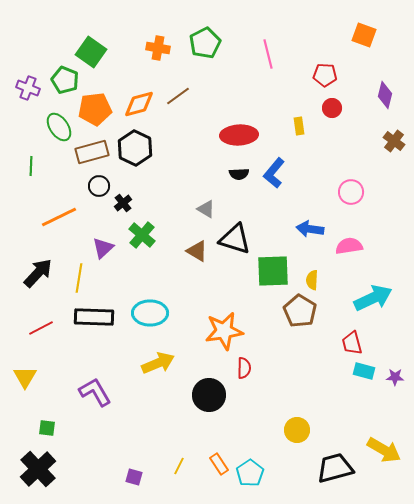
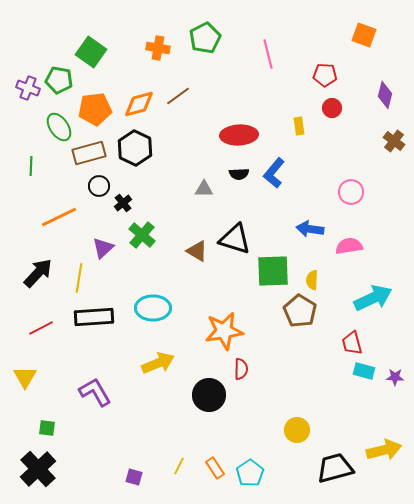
green pentagon at (205, 43): moved 5 px up
green pentagon at (65, 80): moved 6 px left; rotated 12 degrees counterclockwise
brown rectangle at (92, 152): moved 3 px left, 1 px down
gray triangle at (206, 209): moved 2 px left, 20 px up; rotated 30 degrees counterclockwise
cyan ellipse at (150, 313): moved 3 px right, 5 px up
black rectangle at (94, 317): rotated 6 degrees counterclockwise
red semicircle at (244, 368): moved 3 px left, 1 px down
yellow arrow at (384, 450): rotated 44 degrees counterclockwise
orange rectangle at (219, 464): moved 4 px left, 4 px down
